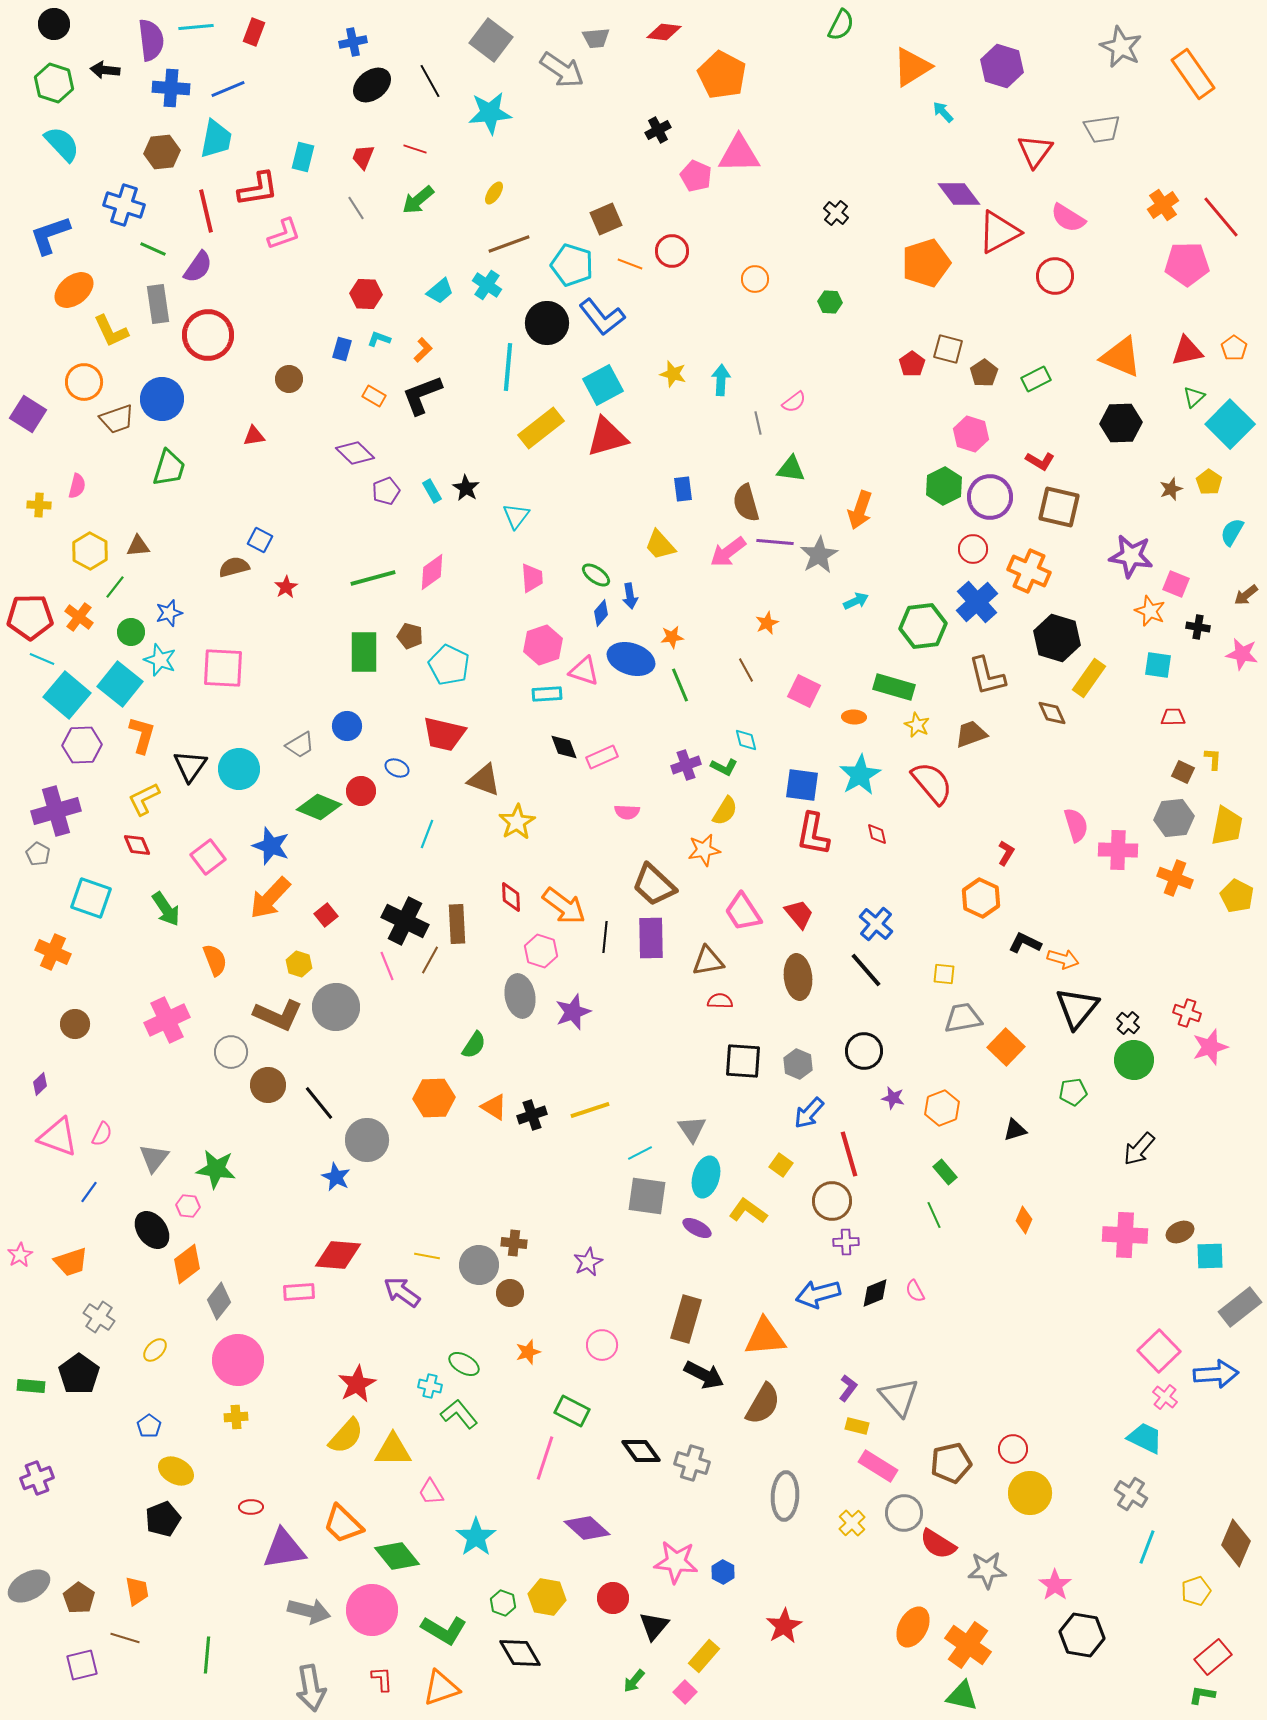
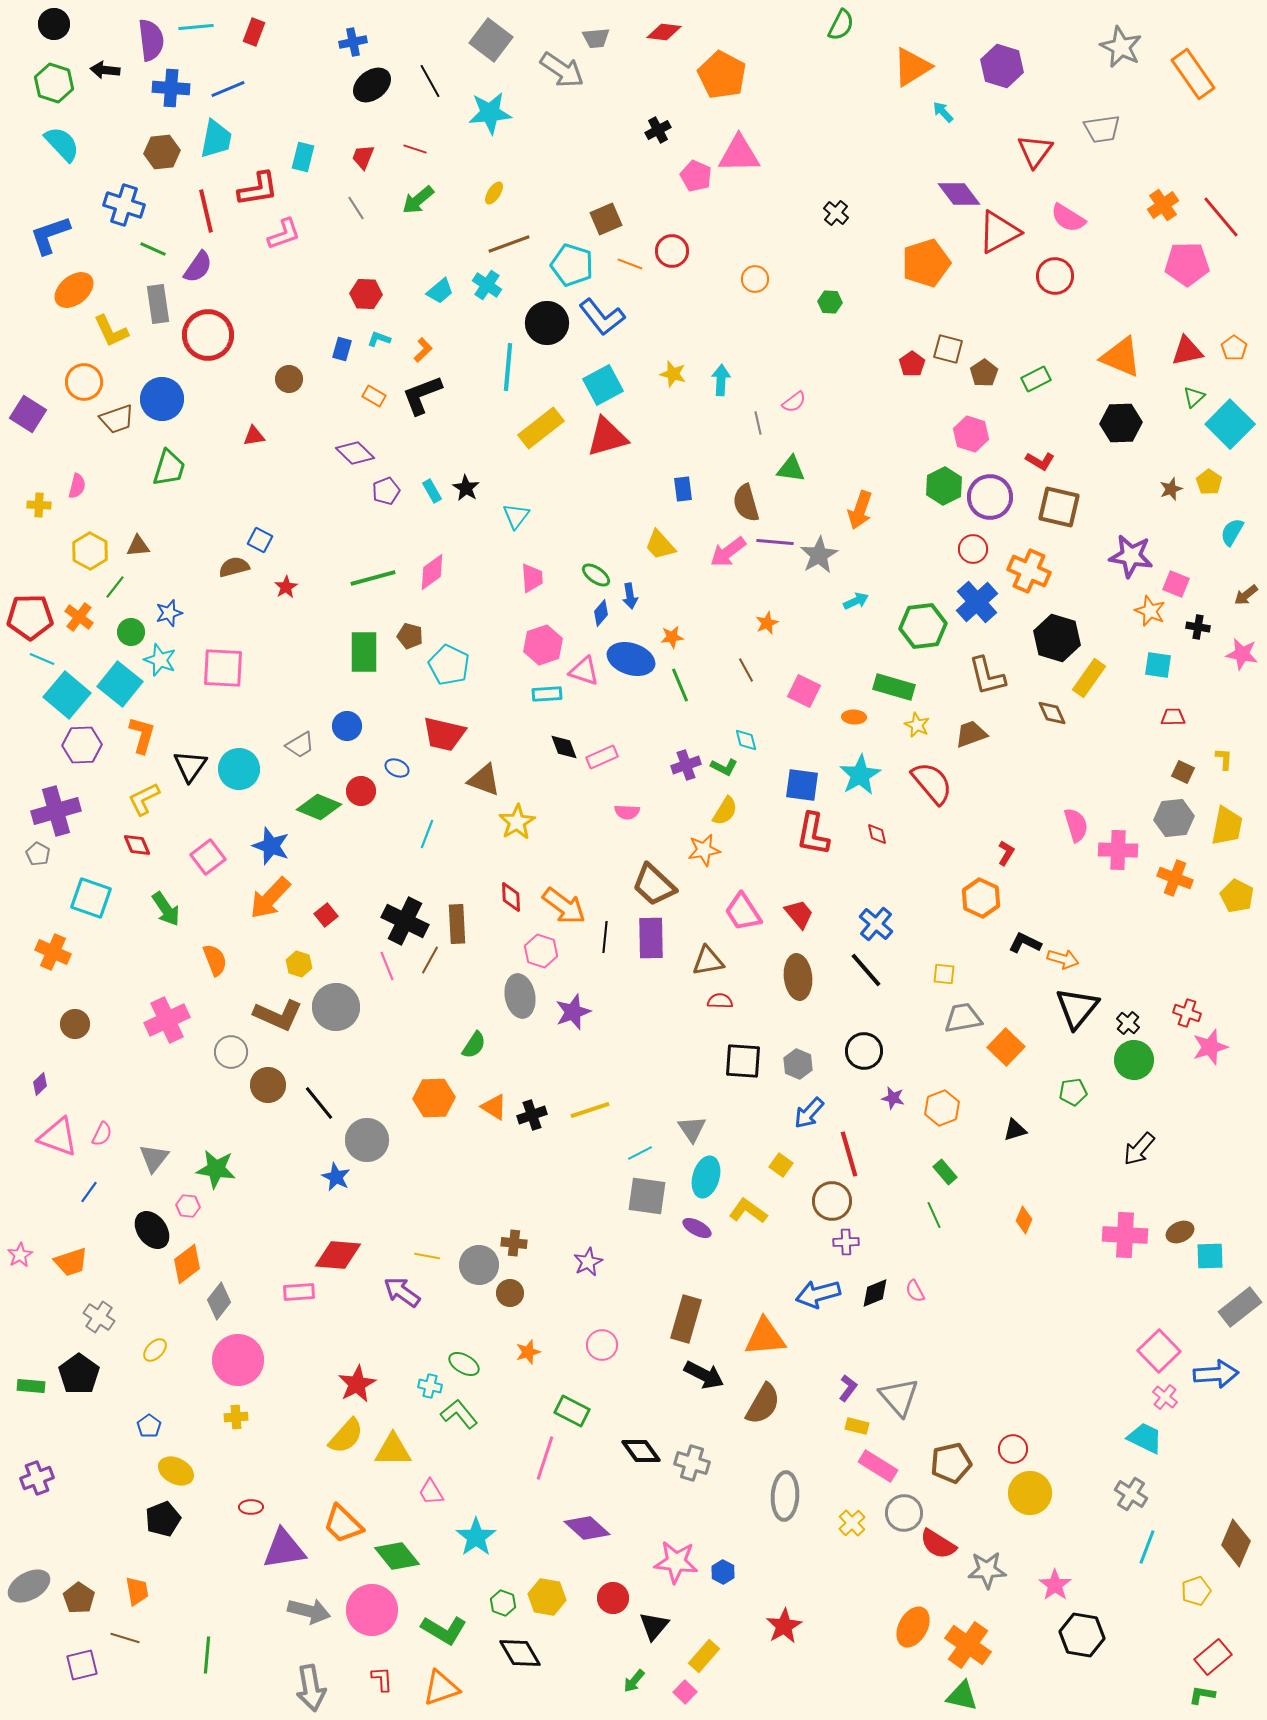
yellow L-shape at (1213, 759): moved 11 px right
